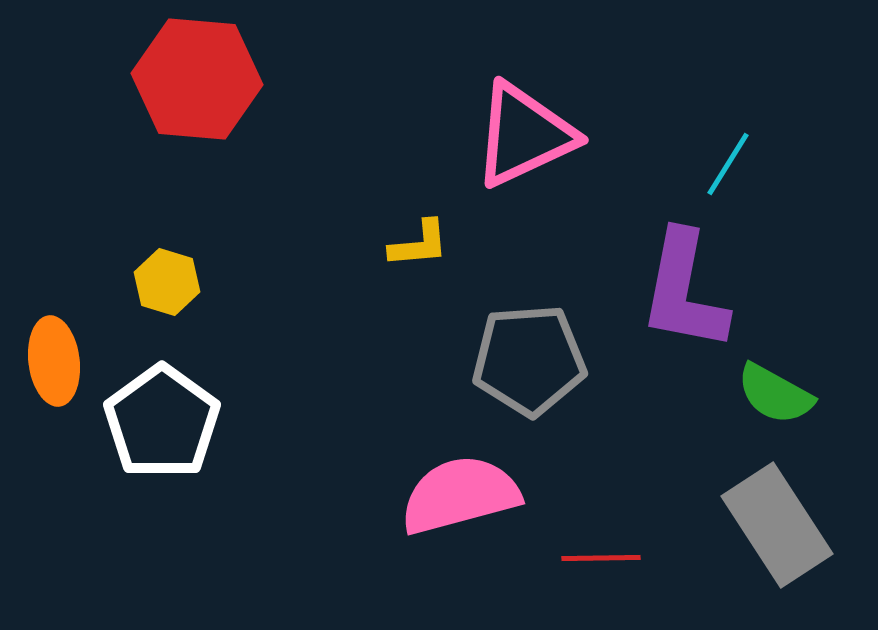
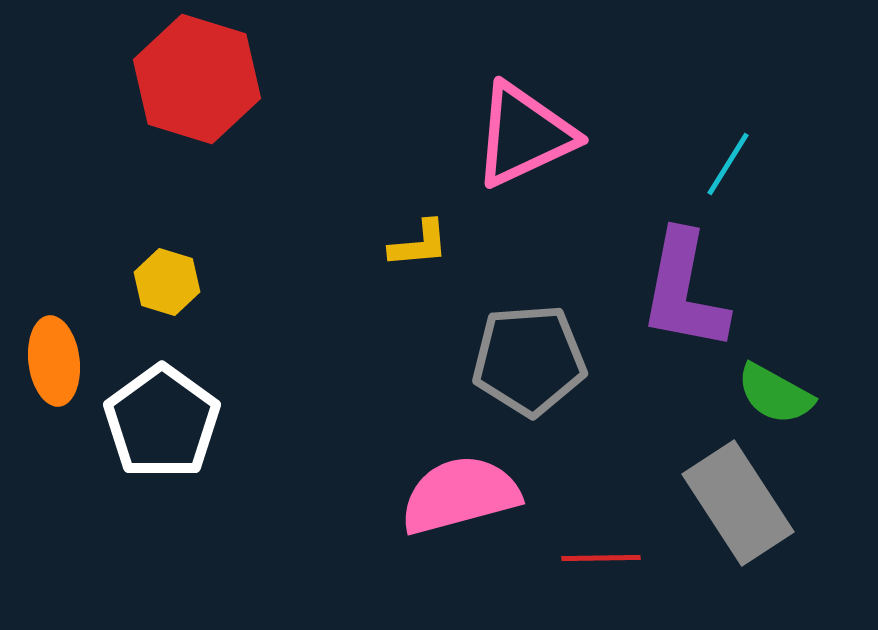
red hexagon: rotated 12 degrees clockwise
gray rectangle: moved 39 px left, 22 px up
